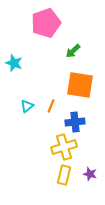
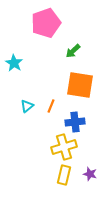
cyan star: rotated 12 degrees clockwise
